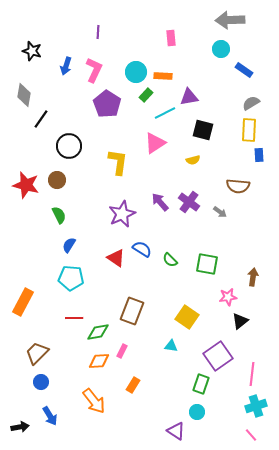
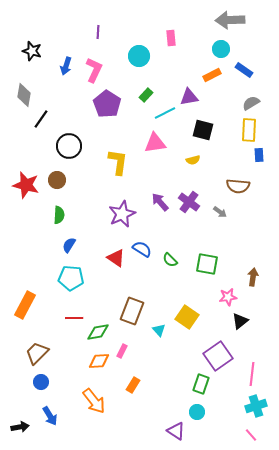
cyan circle at (136, 72): moved 3 px right, 16 px up
orange rectangle at (163, 76): moved 49 px right, 1 px up; rotated 30 degrees counterclockwise
pink triangle at (155, 143): rotated 25 degrees clockwise
green semicircle at (59, 215): rotated 30 degrees clockwise
orange rectangle at (23, 302): moved 2 px right, 3 px down
cyan triangle at (171, 346): moved 12 px left, 16 px up; rotated 40 degrees clockwise
